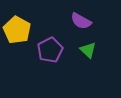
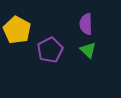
purple semicircle: moved 5 px right, 3 px down; rotated 60 degrees clockwise
